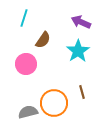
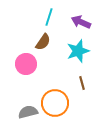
cyan line: moved 25 px right, 1 px up
brown semicircle: moved 2 px down
cyan star: rotated 15 degrees clockwise
brown line: moved 9 px up
orange circle: moved 1 px right
